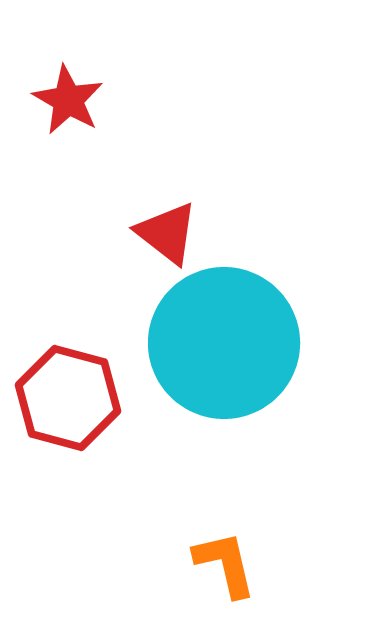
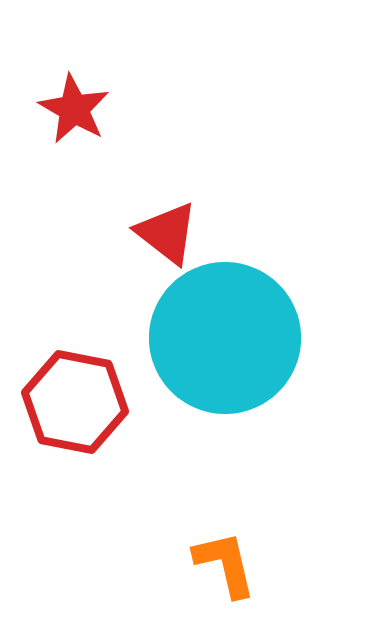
red star: moved 6 px right, 9 px down
cyan circle: moved 1 px right, 5 px up
red hexagon: moved 7 px right, 4 px down; rotated 4 degrees counterclockwise
